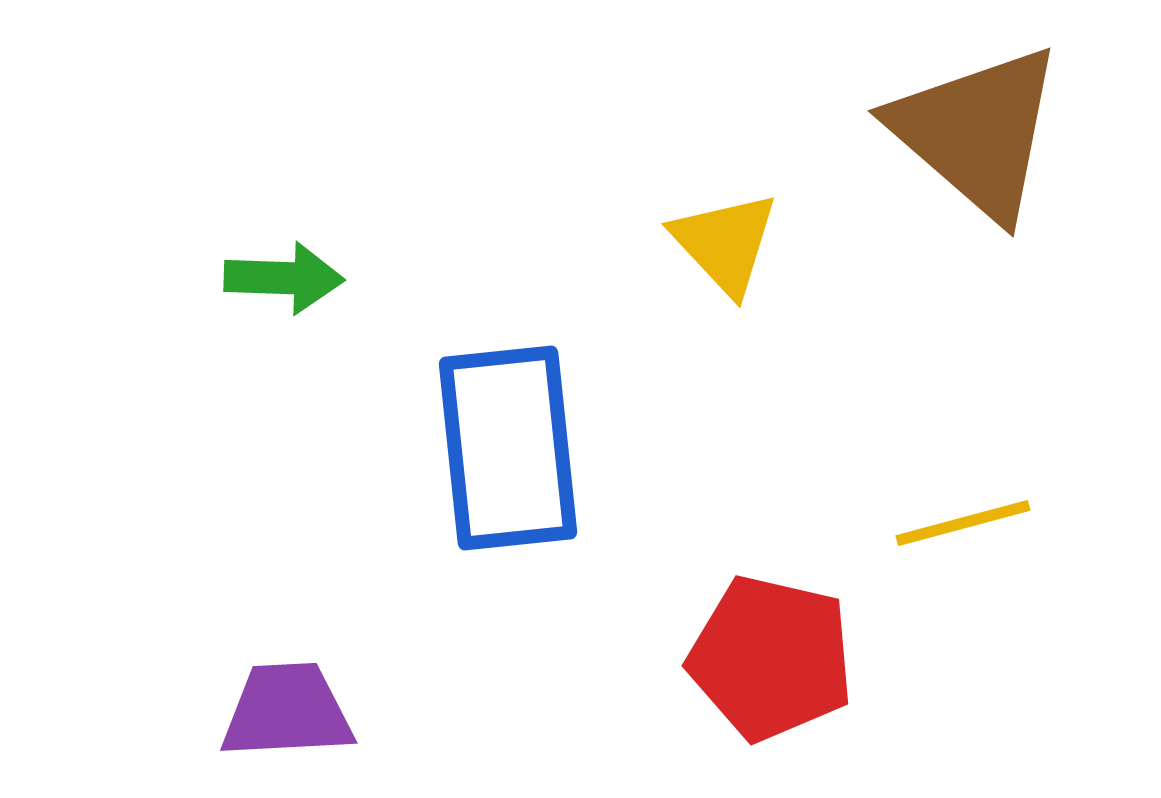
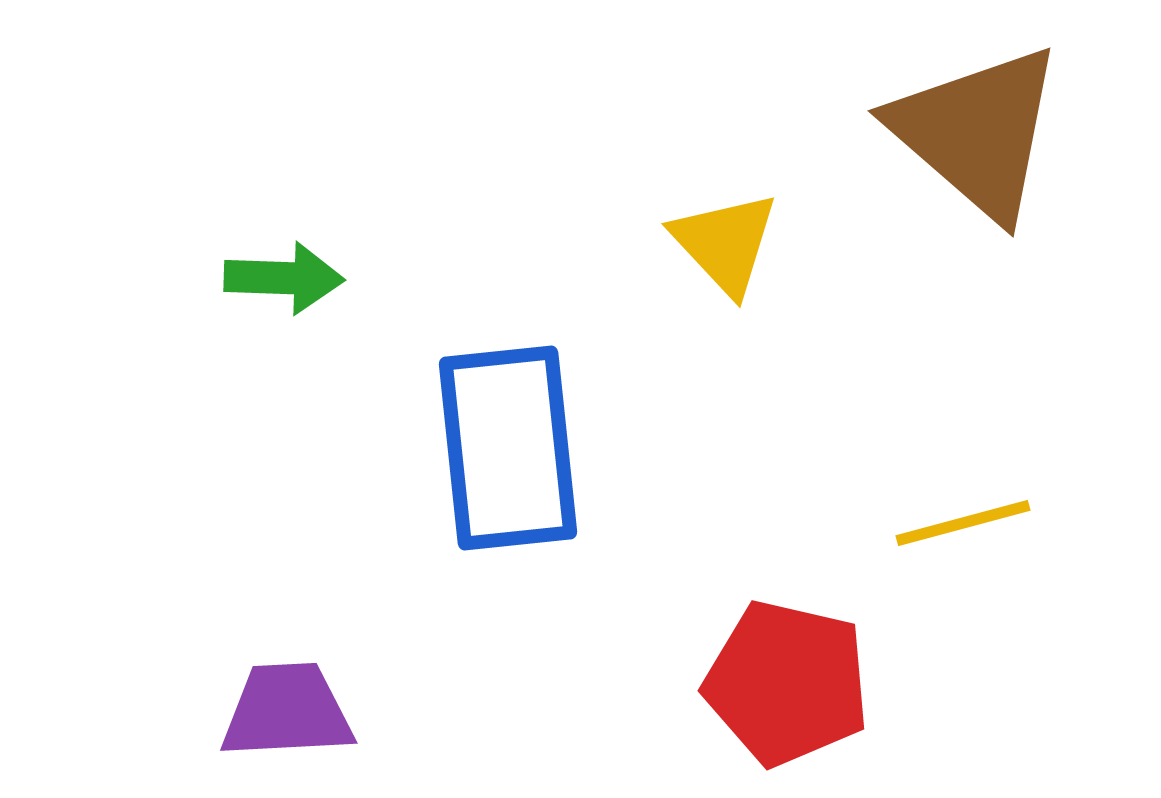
red pentagon: moved 16 px right, 25 px down
